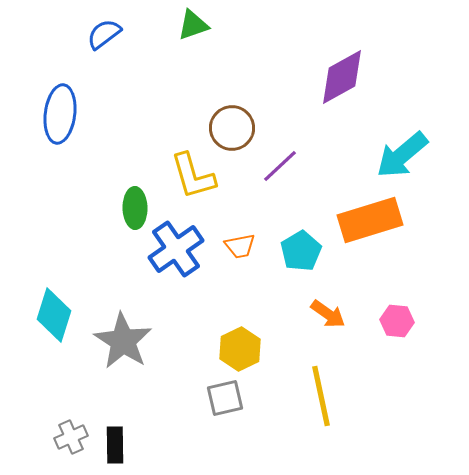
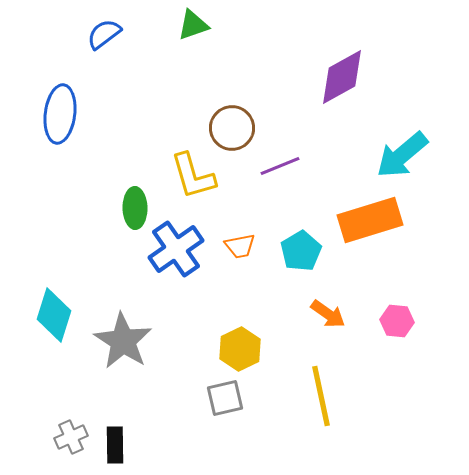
purple line: rotated 21 degrees clockwise
